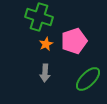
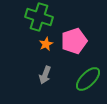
gray arrow: moved 2 px down; rotated 18 degrees clockwise
